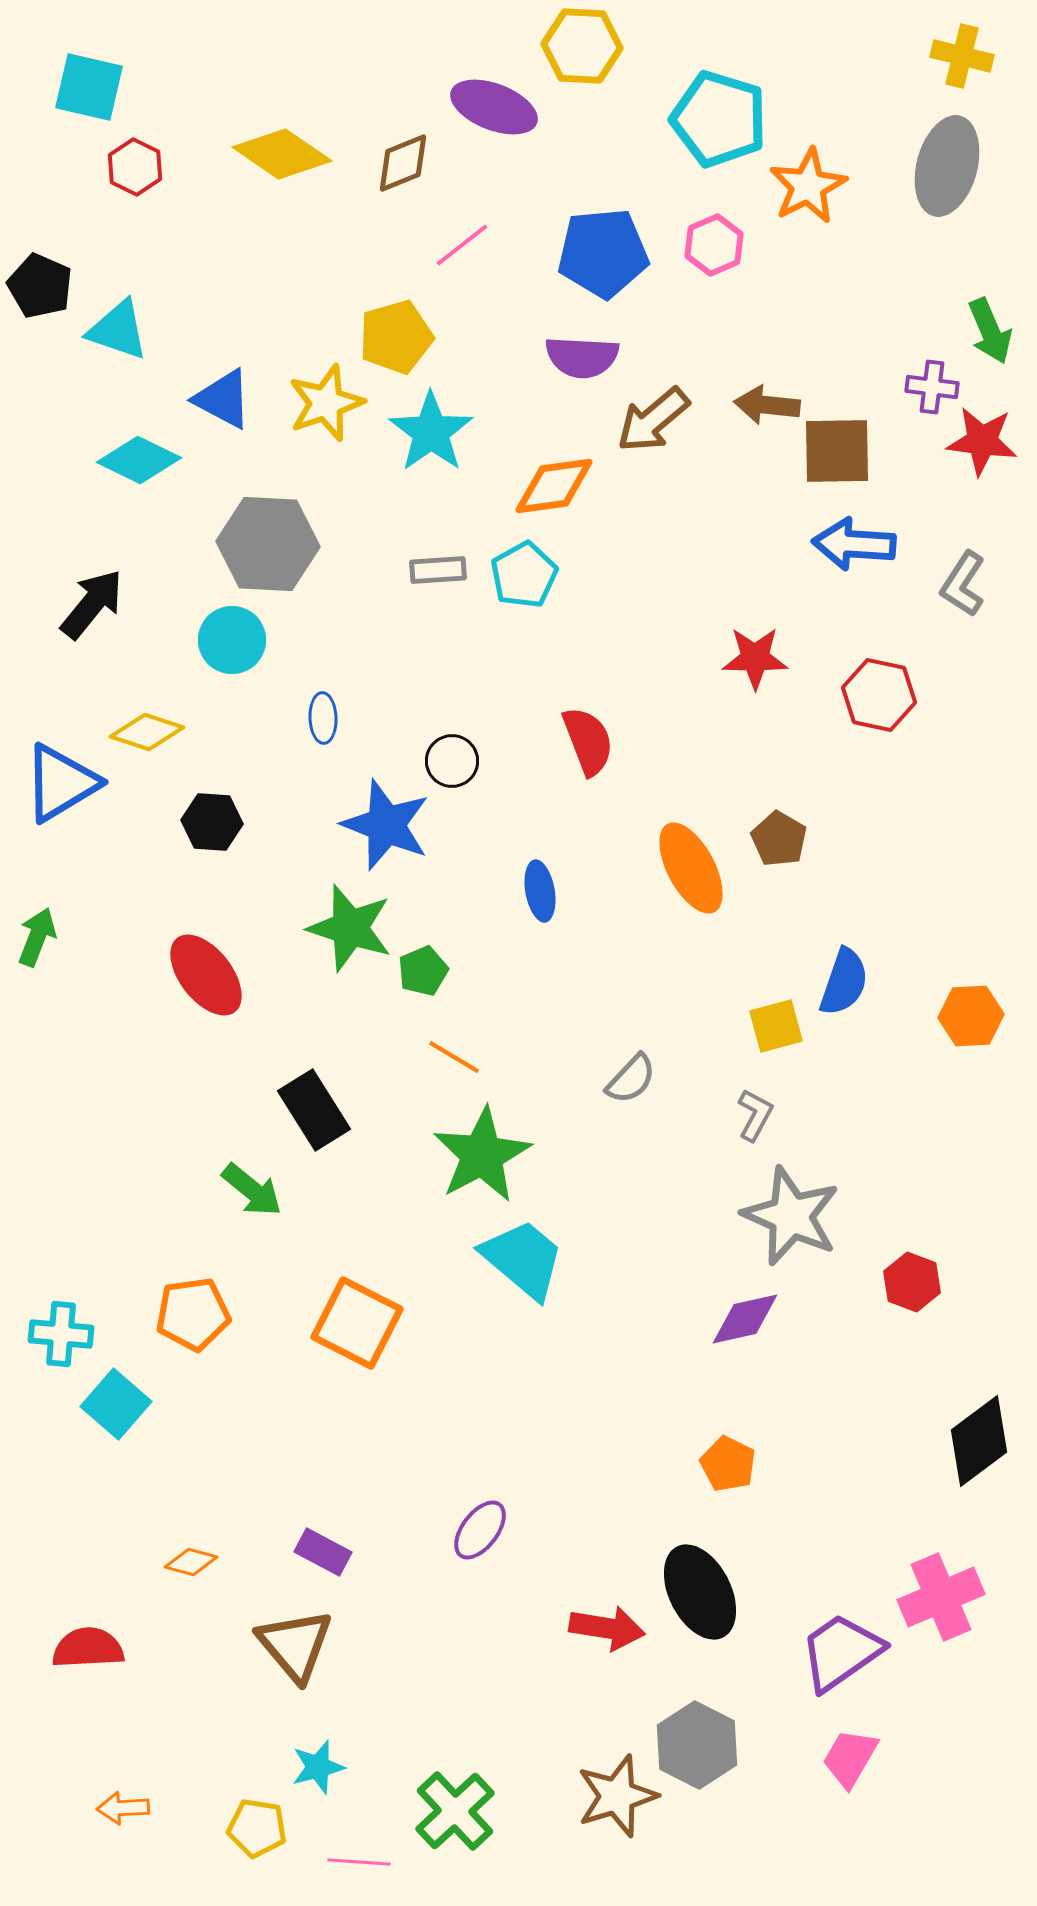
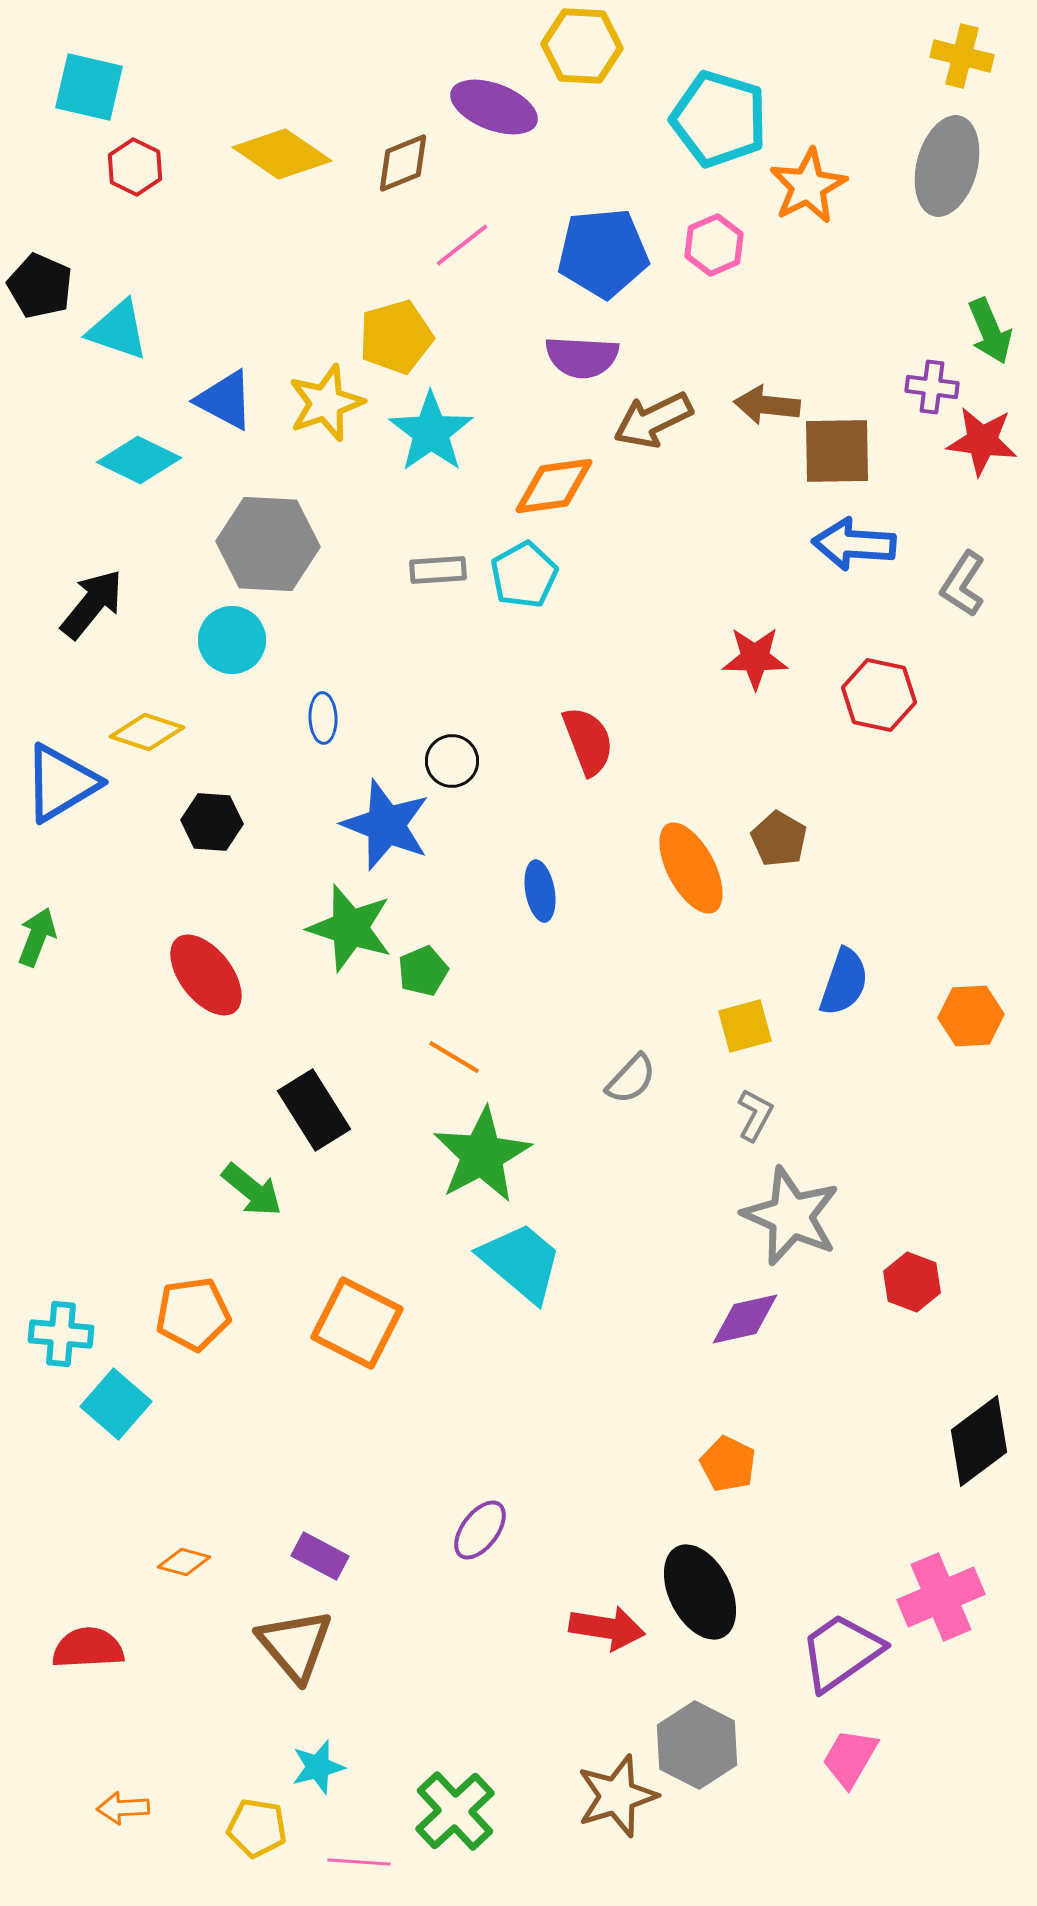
blue triangle at (223, 399): moved 2 px right, 1 px down
brown arrow at (653, 420): rotated 14 degrees clockwise
yellow square at (776, 1026): moved 31 px left
cyan trapezoid at (523, 1259): moved 2 px left, 3 px down
purple rectangle at (323, 1552): moved 3 px left, 4 px down
orange diamond at (191, 1562): moved 7 px left
